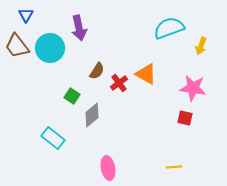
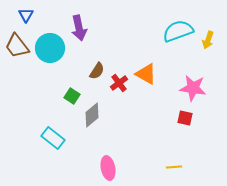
cyan semicircle: moved 9 px right, 3 px down
yellow arrow: moved 7 px right, 6 px up
